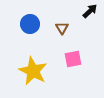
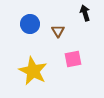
black arrow: moved 5 px left, 2 px down; rotated 63 degrees counterclockwise
brown triangle: moved 4 px left, 3 px down
